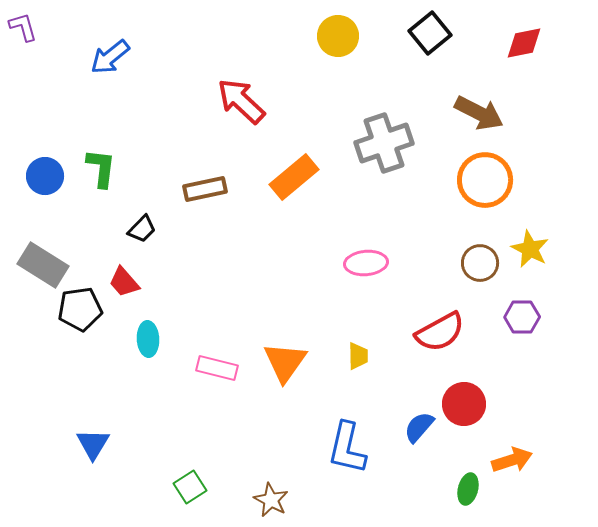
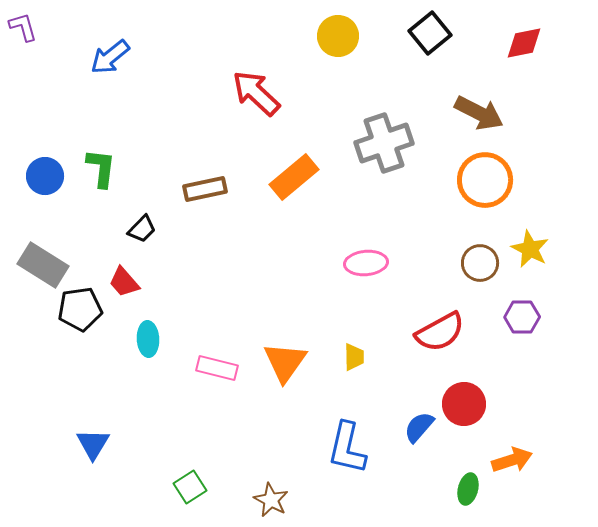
red arrow: moved 15 px right, 8 px up
yellow trapezoid: moved 4 px left, 1 px down
